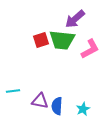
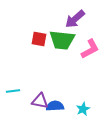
red square: moved 2 px left, 1 px up; rotated 28 degrees clockwise
blue semicircle: moved 2 px left; rotated 84 degrees clockwise
